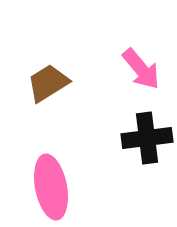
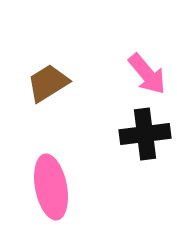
pink arrow: moved 6 px right, 5 px down
black cross: moved 2 px left, 4 px up
